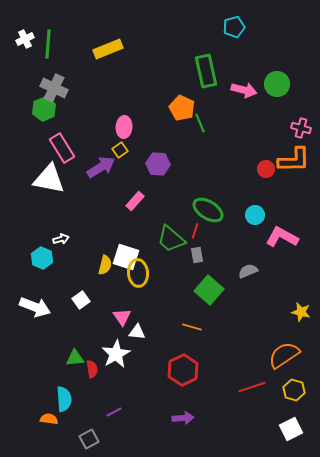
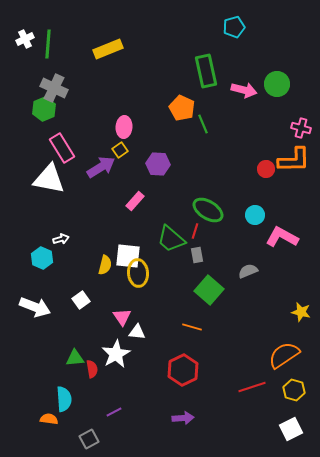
green line at (200, 123): moved 3 px right, 1 px down
white square at (126, 257): moved 2 px right, 1 px up; rotated 12 degrees counterclockwise
